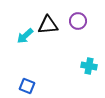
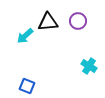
black triangle: moved 3 px up
cyan cross: rotated 21 degrees clockwise
